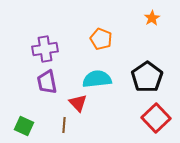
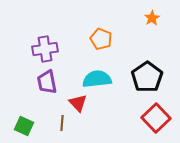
brown line: moved 2 px left, 2 px up
